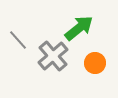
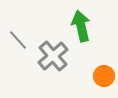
green arrow: moved 2 px right, 2 px up; rotated 64 degrees counterclockwise
orange circle: moved 9 px right, 13 px down
